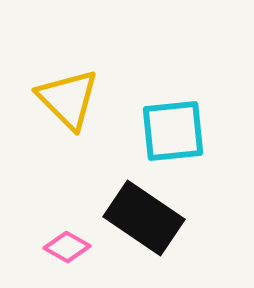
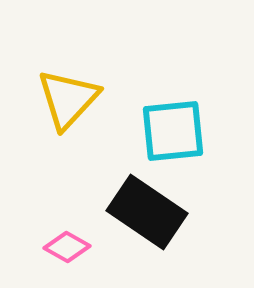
yellow triangle: rotated 28 degrees clockwise
black rectangle: moved 3 px right, 6 px up
